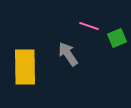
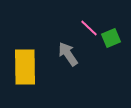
pink line: moved 2 px down; rotated 24 degrees clockwise
green square: moved 6 px left
